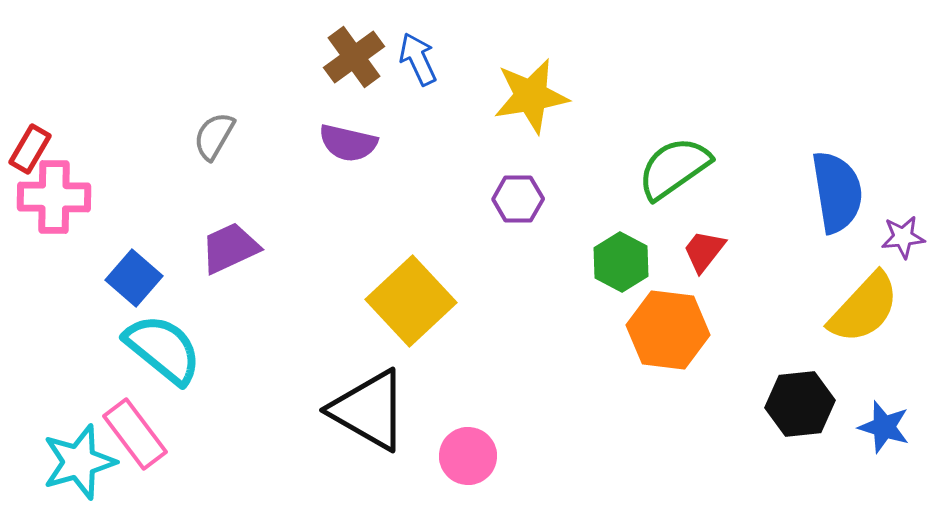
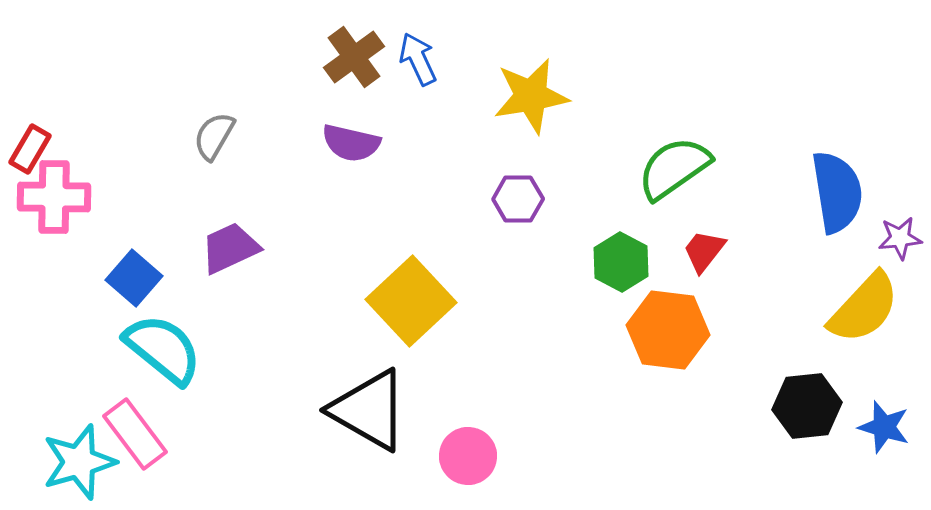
purple semicircle: moved 3 px right
purple star: moved 3 px left, 1 px down
black hexagon: moved 7 px right, 2 px down
